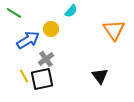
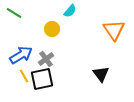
cyan semicircle: moved 1 px left
yellow circle: moved 1 px right
blue arrow: moved 7 px left, 15 px down
black triangle: moved 1 px right, 2 px up
